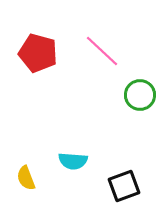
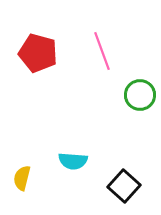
pink line: rotated 27 degrees clockwise
yellow semicircle: moved 4 px left; rotated 35 degrees clockwise
black square: rotated 28 degrees counterclockwise
